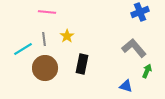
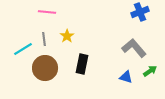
green arrow: moved 3 px right; rotated 32 degrees clockwise
blue triangle: moved 9 px up
